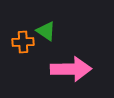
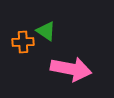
pink arrow: rotated 12 degrees clockwise
